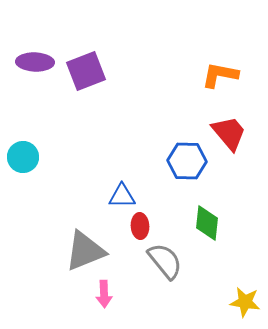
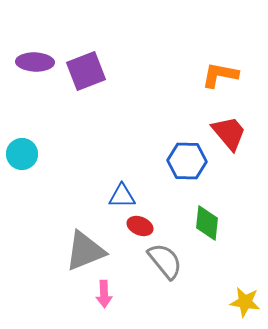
cyan circle: moved 1 px left, 3 px up
red ellipse: rotated 65 degrees counterclockwise
